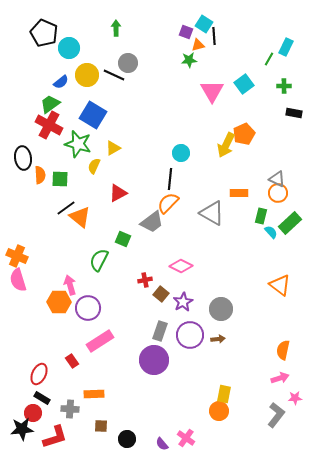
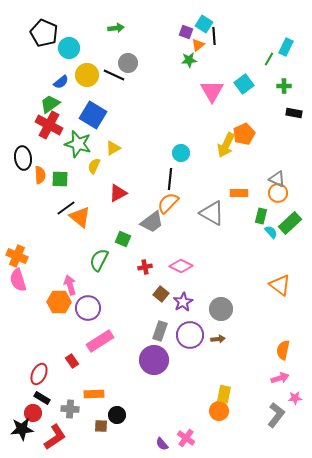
green arrow at (116, 28): rotated 84 degrees clockwise
orange triangle at (198, 45): rotated 24 degrees counterclockwise
red cross at (145, 280): moved 13 px up
red L-shape at (55, 437): rotated 16 degrees counterclockwise
black circle at (127, 439): moved 10 px left, 24 px up
